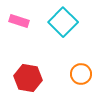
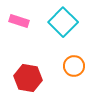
orange circle: moved 7 px left, 8 px up
